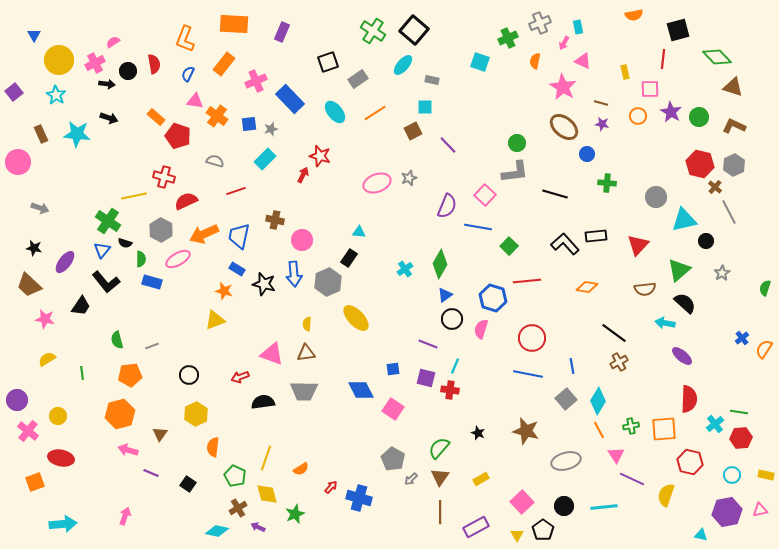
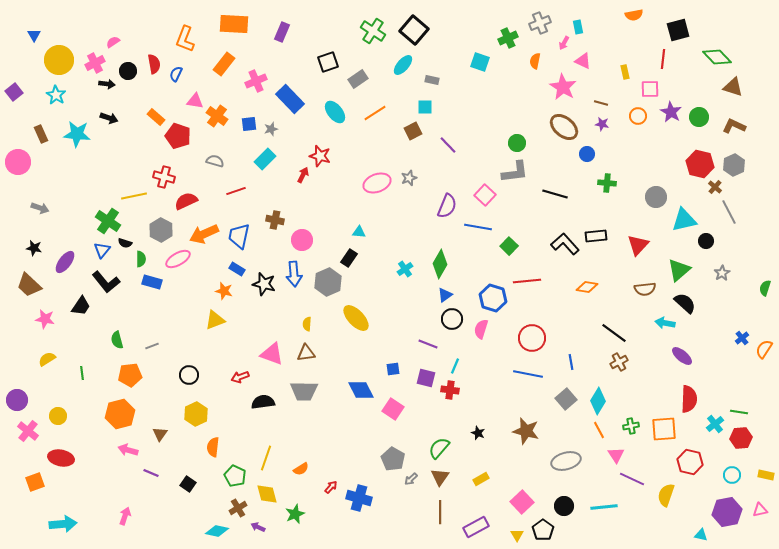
blue semicircle at (188, 74): moved 12 px left
blue line at (572, 366): moved 1 px left, 4 px up
